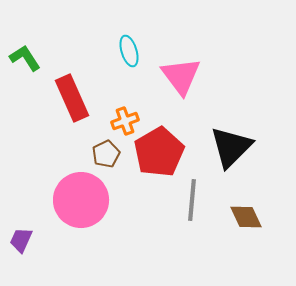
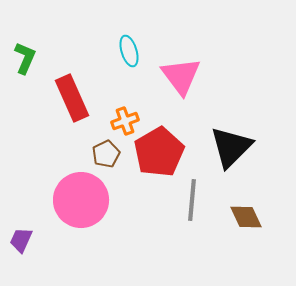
green L-shape: rotated 56 degrees clockwise
